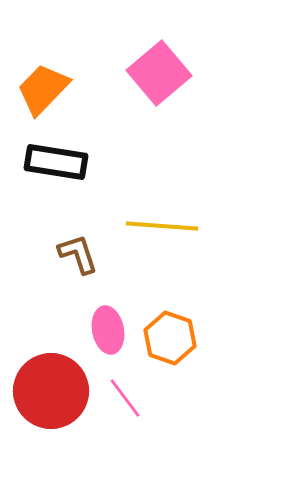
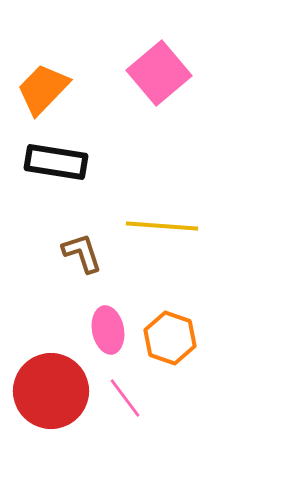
brown L-shape: moved 4 px right, 1 px up
